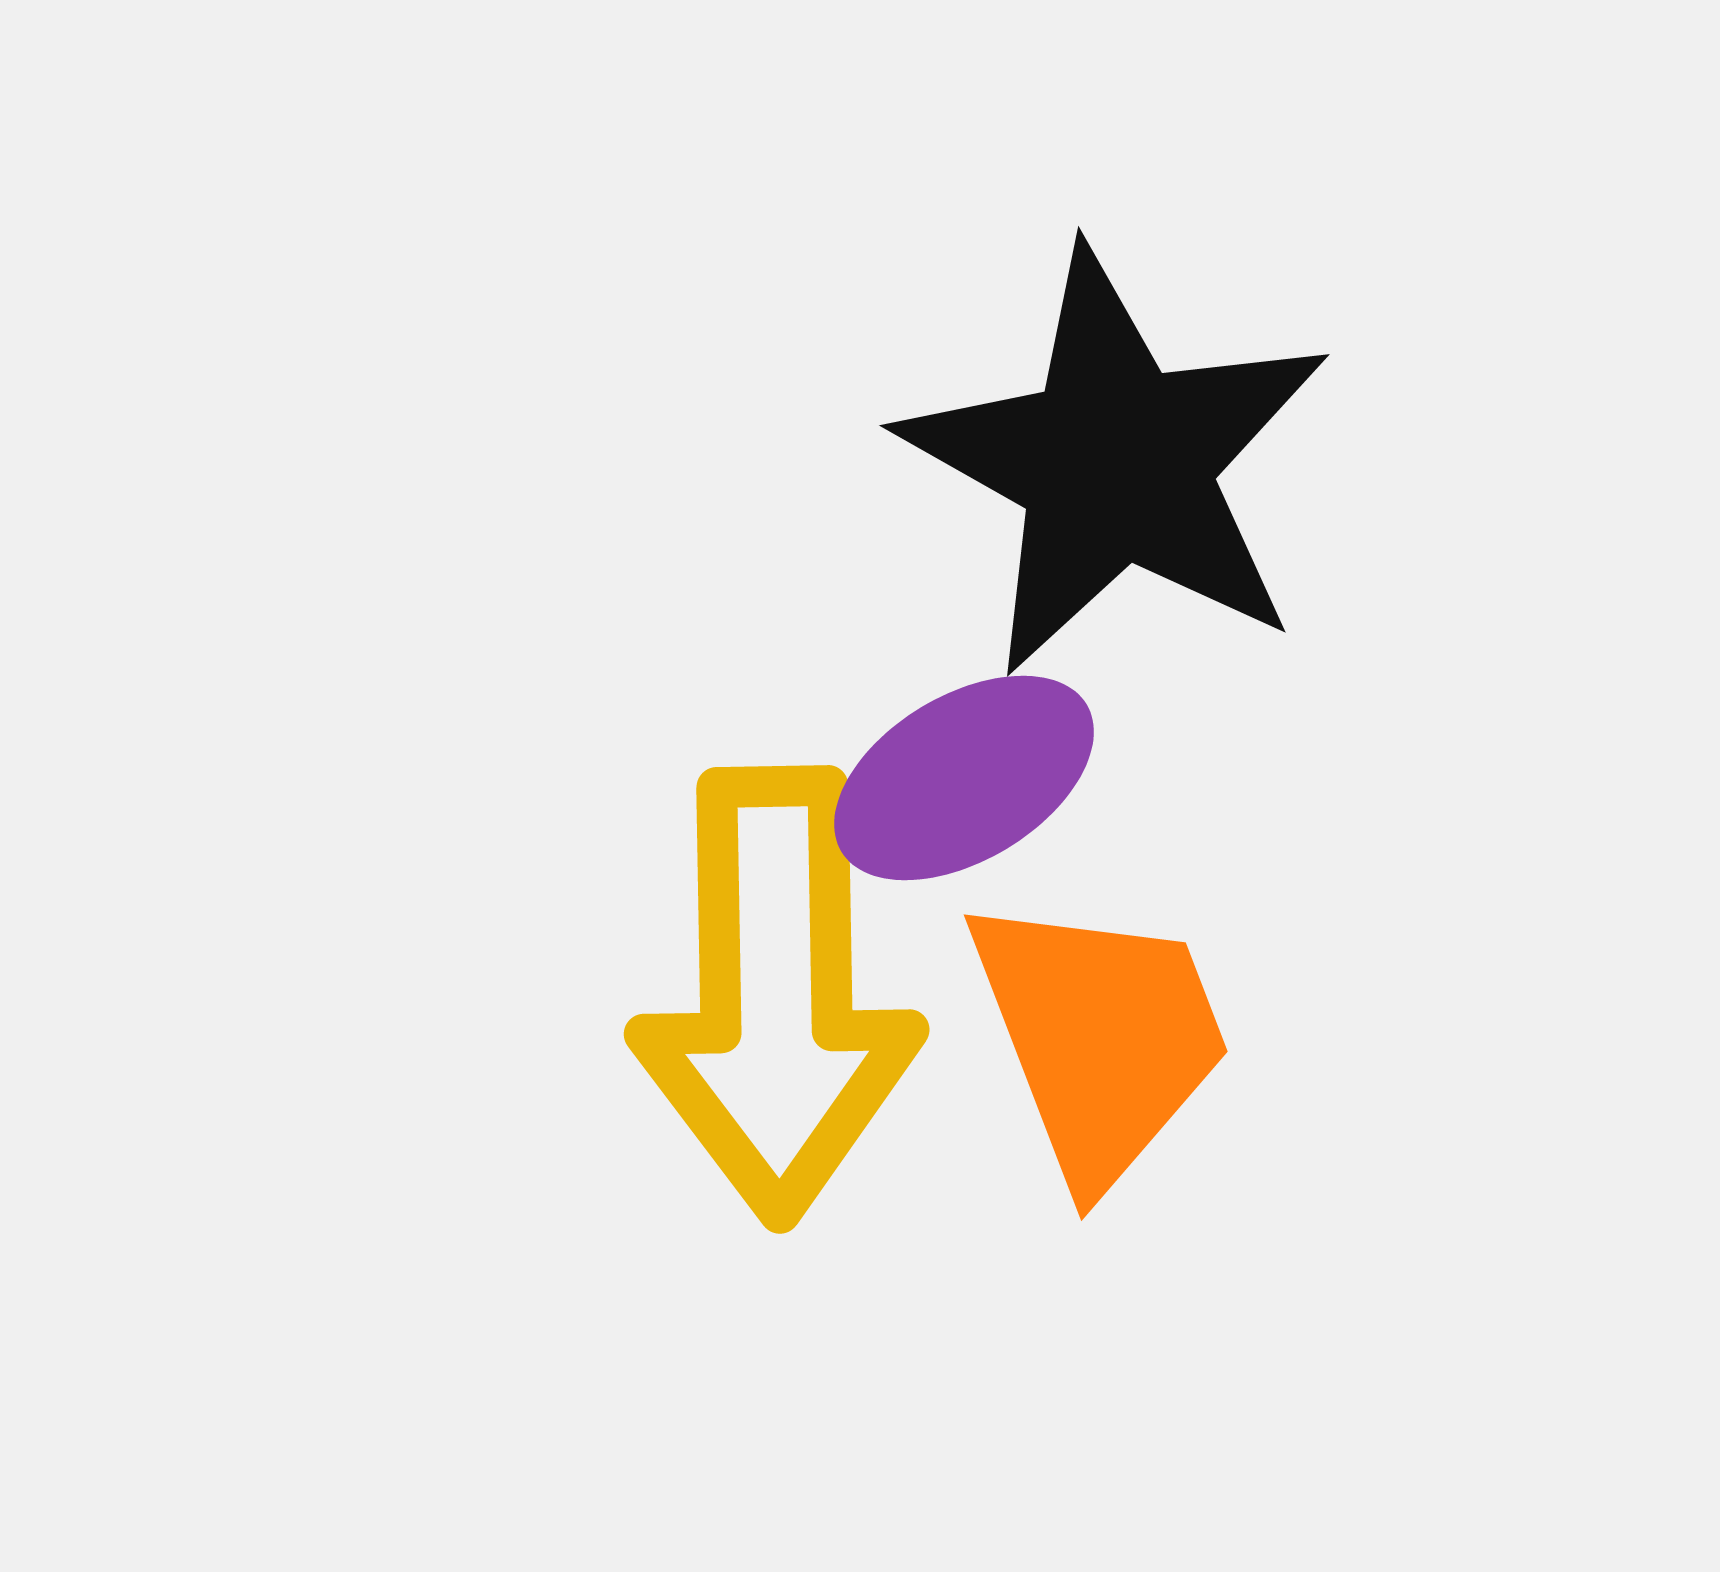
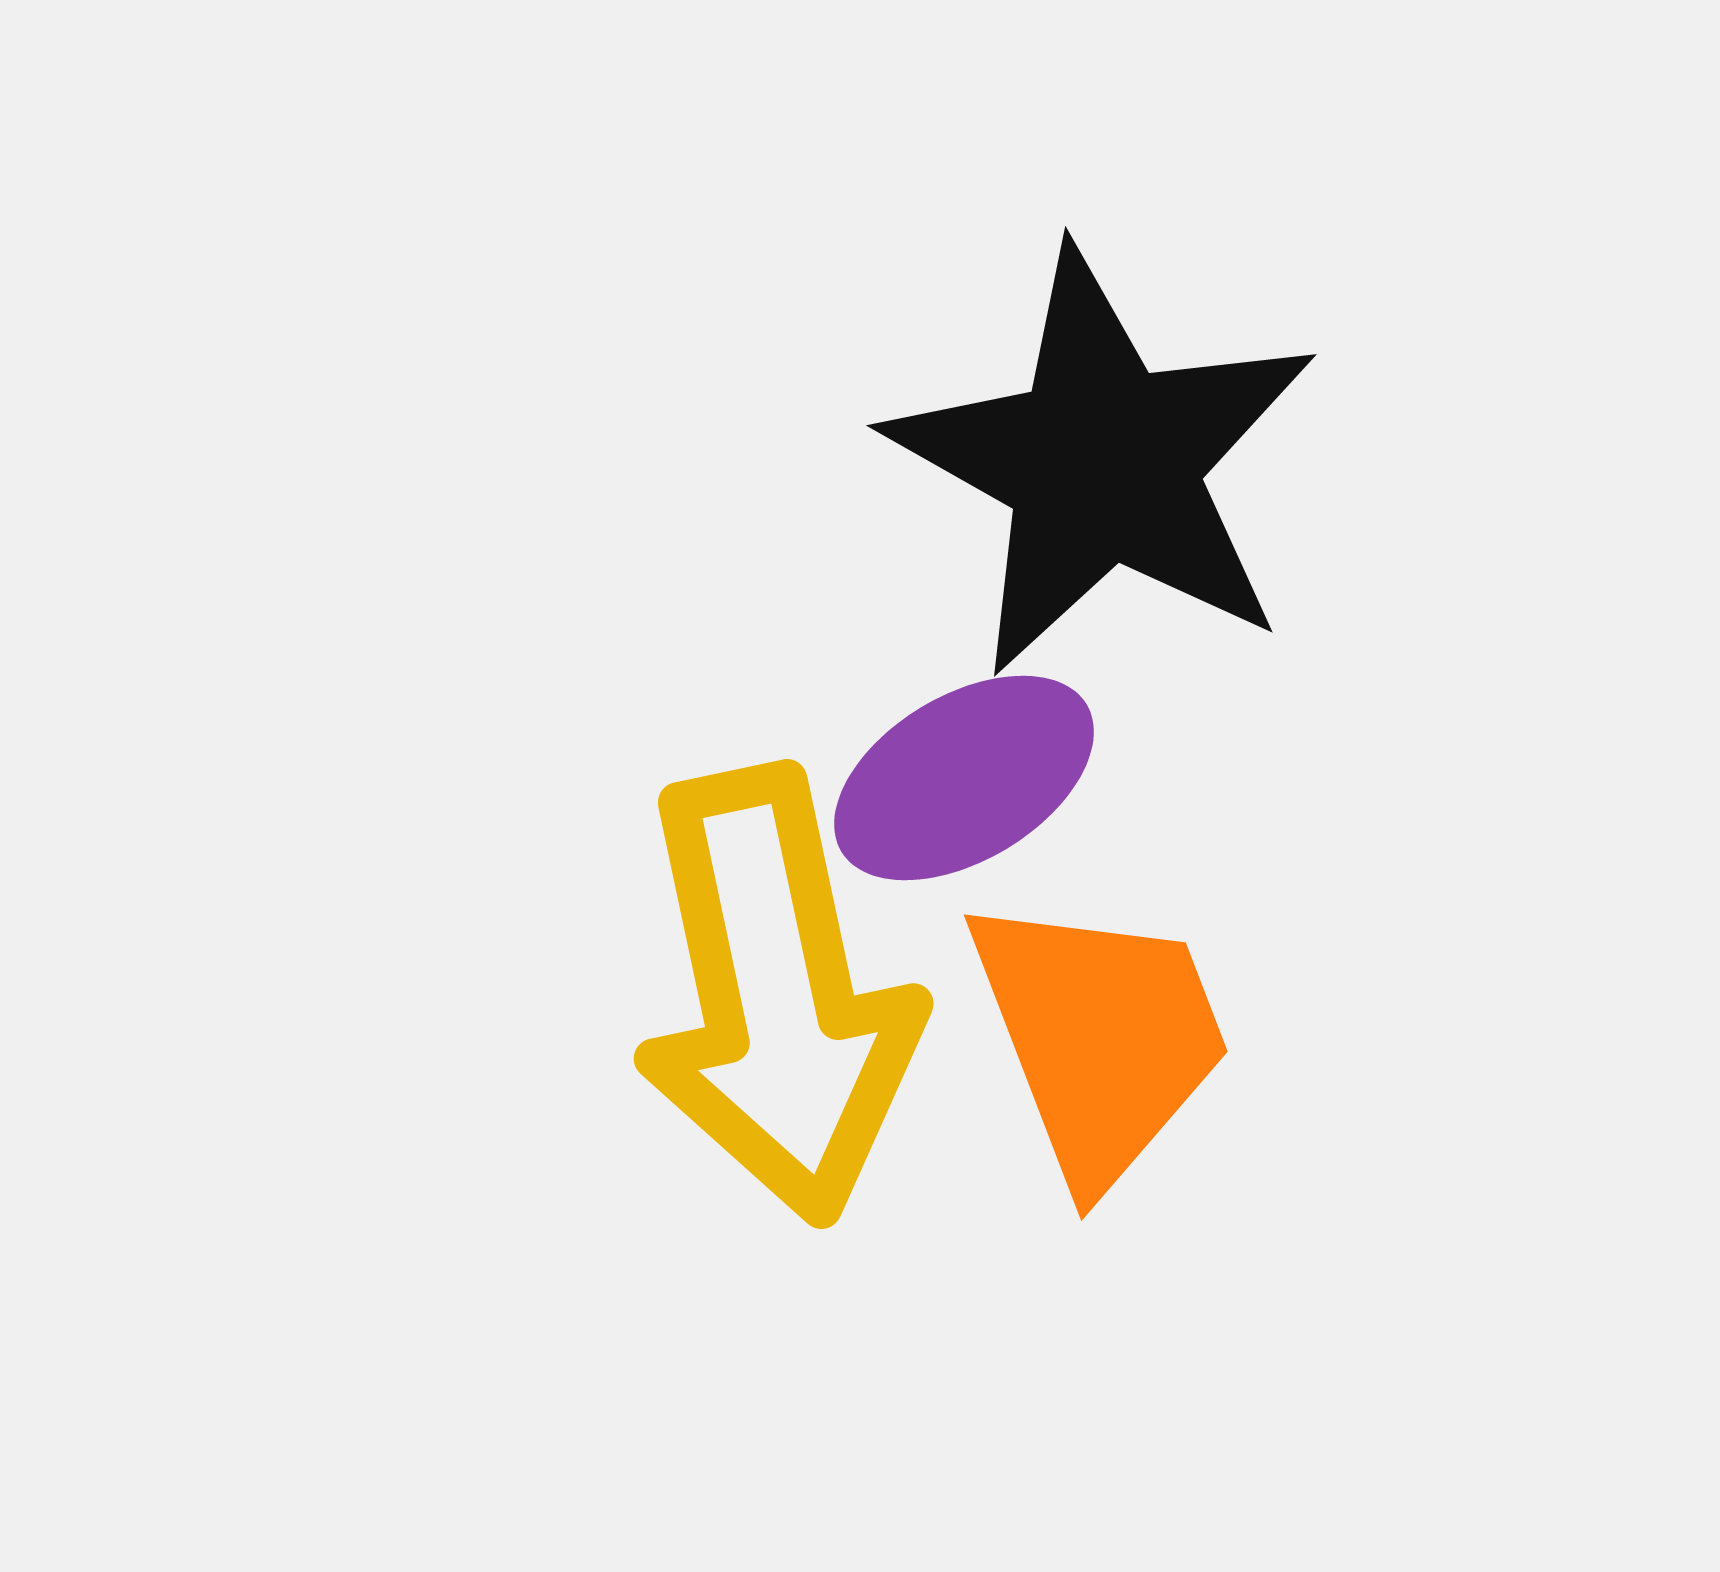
black star: moved 13 px left
yellow arrow: rotated 11 degrees counterclockwise
